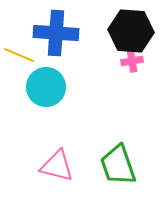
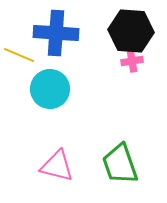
cyan circle: moved 4 px right, 2 px down
green trapezoid: moved 2 px right, 1 px up
